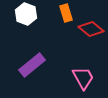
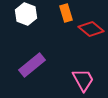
pink trapezoid: moved 2 px down
